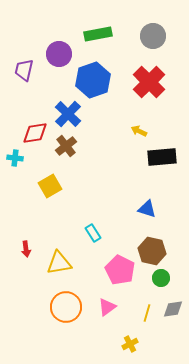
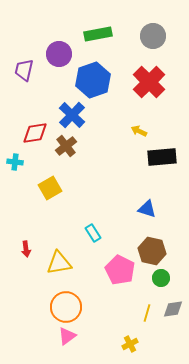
blue cross: moved 4 px right, 1 px down
cyan cross: moved 4 px down
yellow square: moved 2 px down
pink triangle: moved 40 px left, 29 px down
